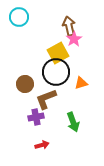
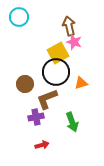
pink star: moved 3 px down; rotated 21 degrees counterclockwise
brown L-shape: moved 1 px right
green arrow: moved 1 px left
